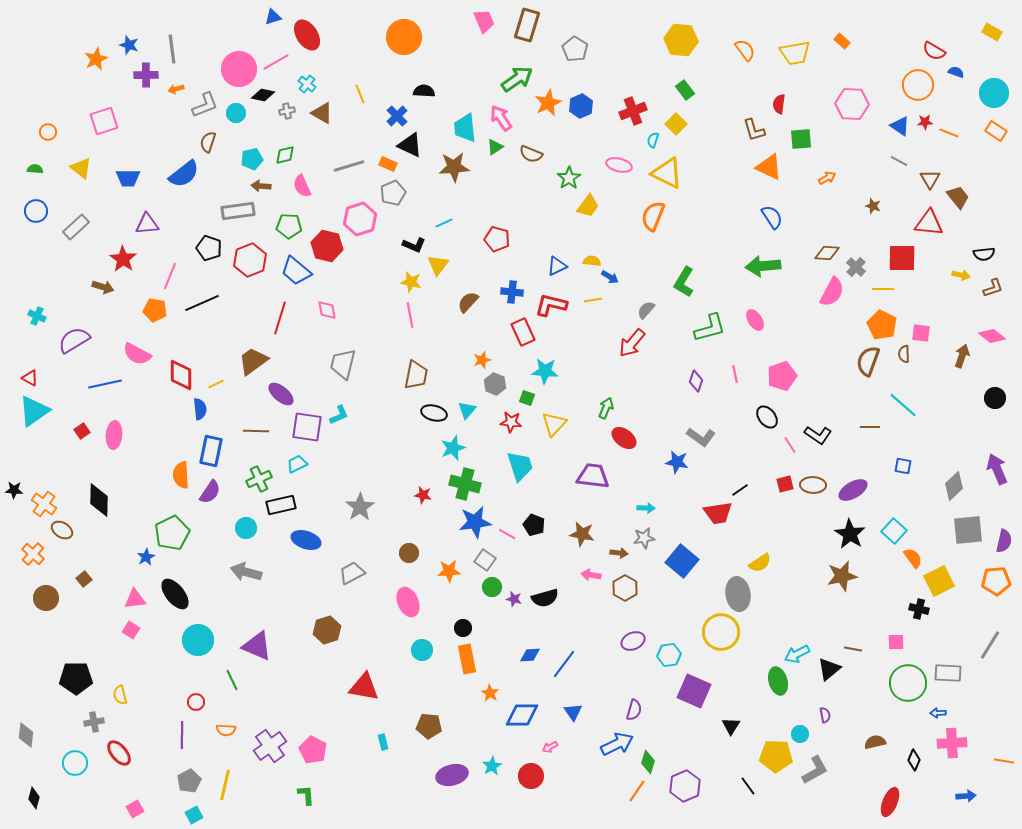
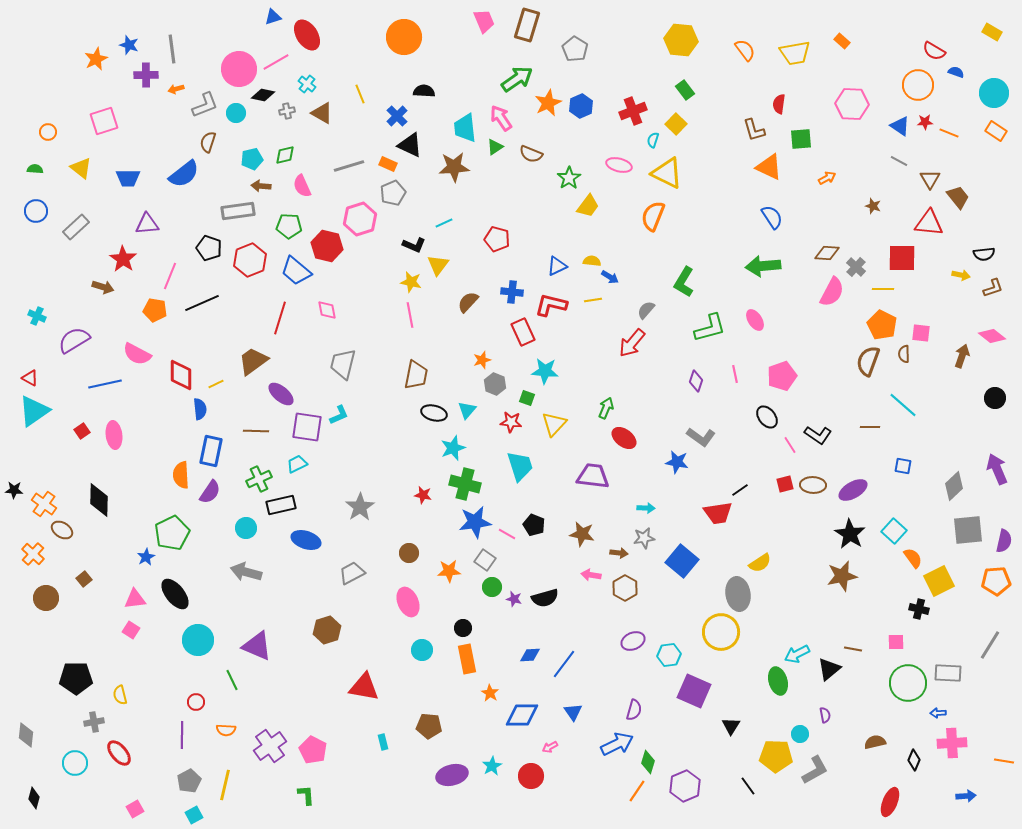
pink ellipse at (114, 435): rotated 12 degrees counterclockwise
